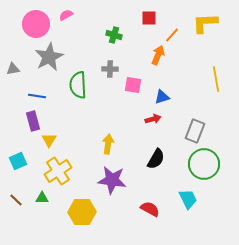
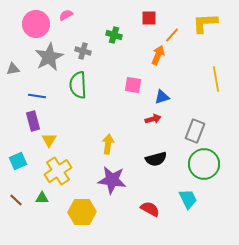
gray cross: moved 27 px left, 18 px up; rotated 14 degrees clockwise
black semicircle: rotated 45 degrees clockwise
